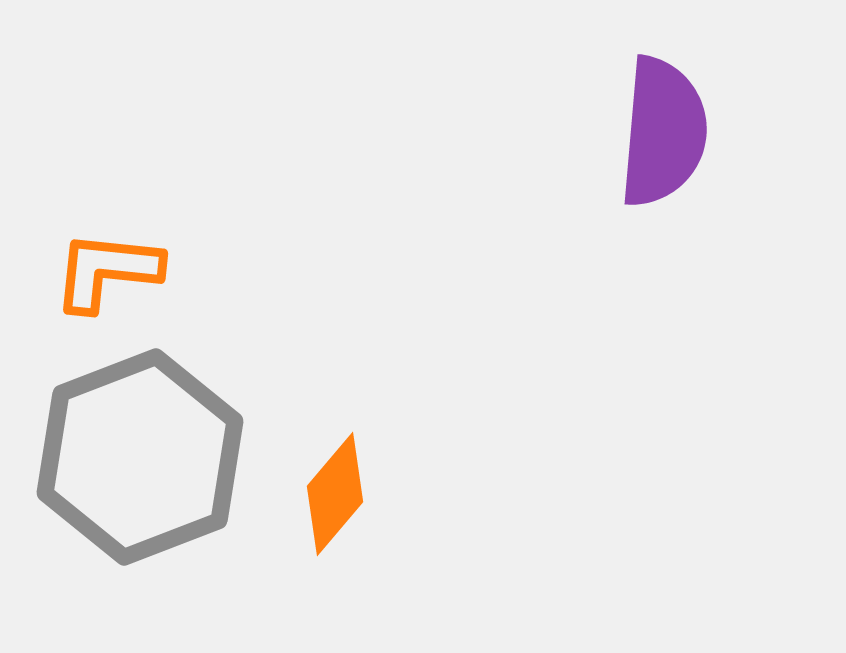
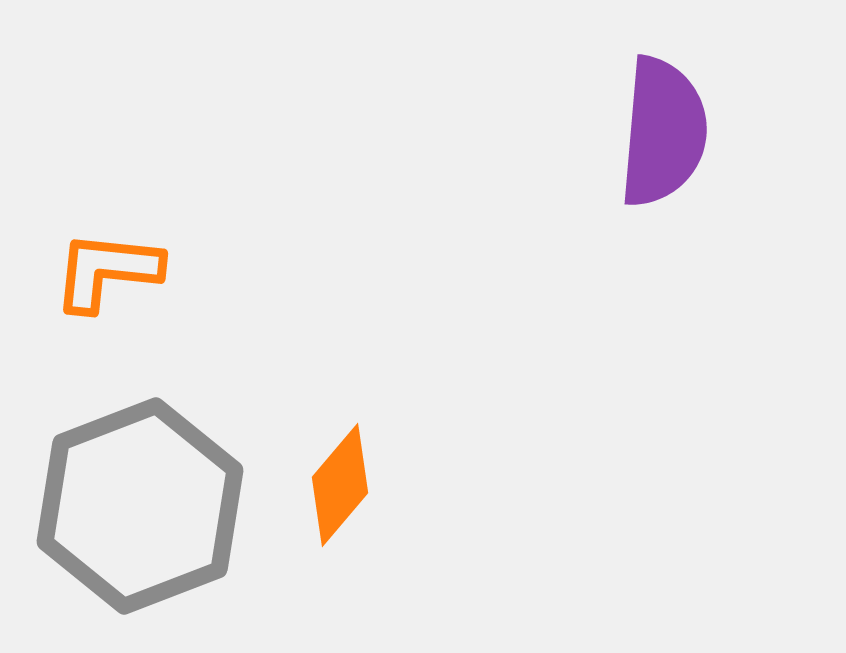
gray hexagon: moved 49 px down
orange diamond: moved 5 px right, 9 px up
